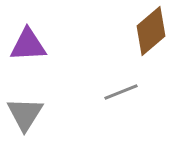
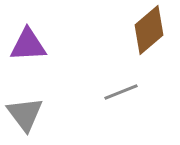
brown diamond: moved 2 px left, 1 px up
gray triangle: rotated 9 degrees counterclockwise
